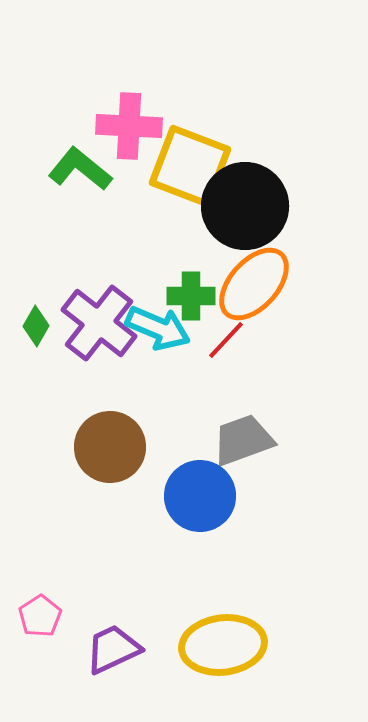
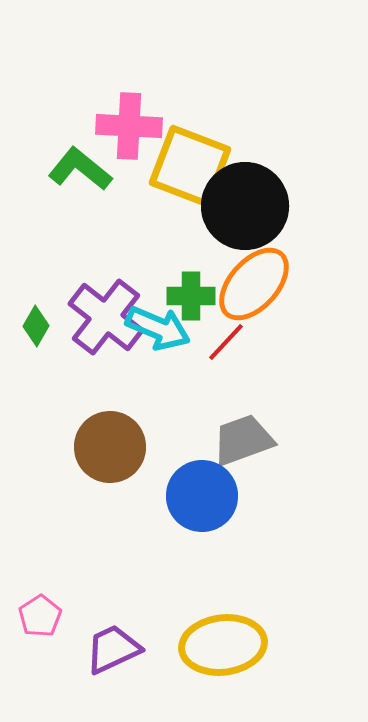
purple cross: moved 7 px right, 6 px up
red line: moved 2 px down
blue circle: moved 2 px right
